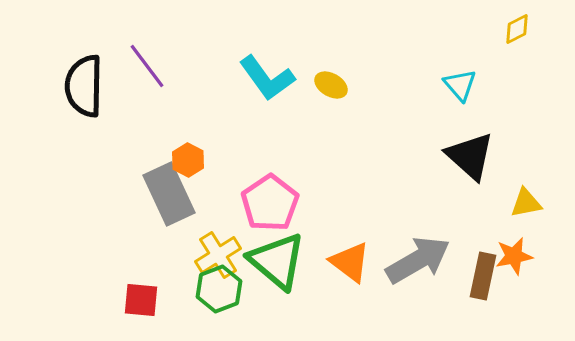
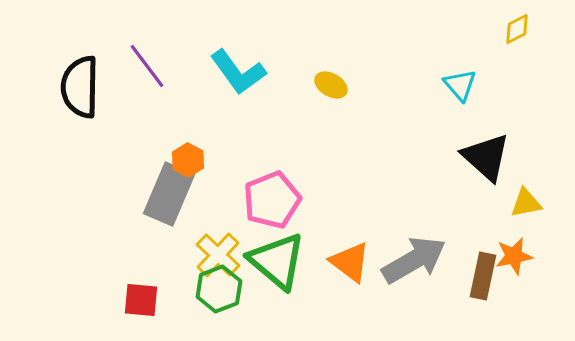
cyan L-shape: moved 29 px left, 6 px up
black semicircle: moved 4 px left, 1 px down
black triangle: moved 16 px right, 1 px down
gray rectangle: rotated 48 degrees clockwise
pink pentagon: moved 2 px right, 3 px up; rotated 12 degrees clockwise
yellow cross: rotated 15 degrees counterclockwise
gray arrow: moved 4 px left
